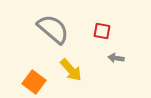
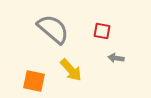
orange square: moved 1 px up; rotated 25 degrees counterclockwise
